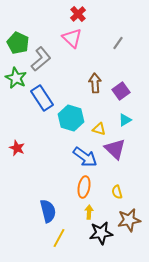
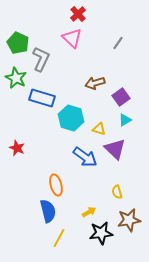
gray L-shape: rotated 25 degrees counterclockwise
brown arrow: rotated 102 degrees counterclockwise
purple square: moved 6 px down
blue rectangle: rotated 40 degrees counterclockwise
orange ellipse: moved 28 px left, 2 px up; rotated 25 degrees counterclockwise
yellow arrow: rotated 56 degrees clockwise
